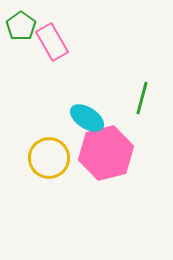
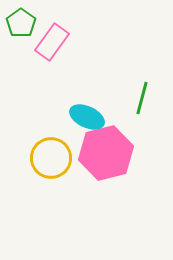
green pentagon: moved 3 px up
pink rectangle: rotated 66 degrees clockwise
cyan ellipse: moved 1 px up; rotated 8 degrees counterclockwise
yellow circle: moved 2 px right
